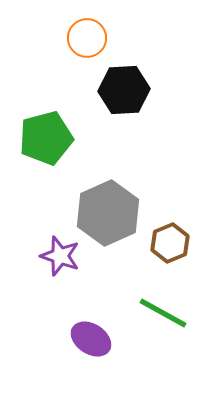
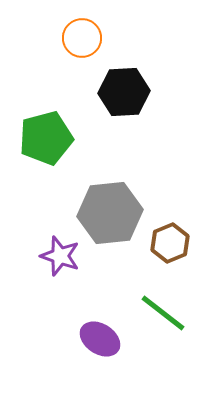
orange circle: moved 5 px left
black hexagon: moved 2 px down
gray hexagon: moved 2 px right; rotated 18 degrees clockwise
green line: rotated 9 degrees clockwise
purple ellipse: moved 9 px right
